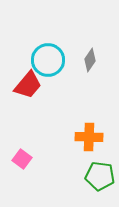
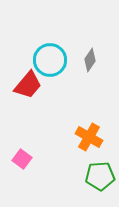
cyan circle: moved 2 px right
orange cross: rotated 28 degrees clockwise
green pentagon: rotated 12 degrees counterclockwise
